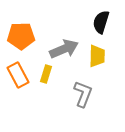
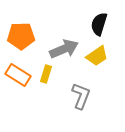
black semicircle: moved 2 px left, 2 px down
yellow trapezoid: rotated 55 degrees clockwise
orange rectangle: rotated 30 degrees counterclockwise
gray L-shape: moved 2 px left, 2 px down
